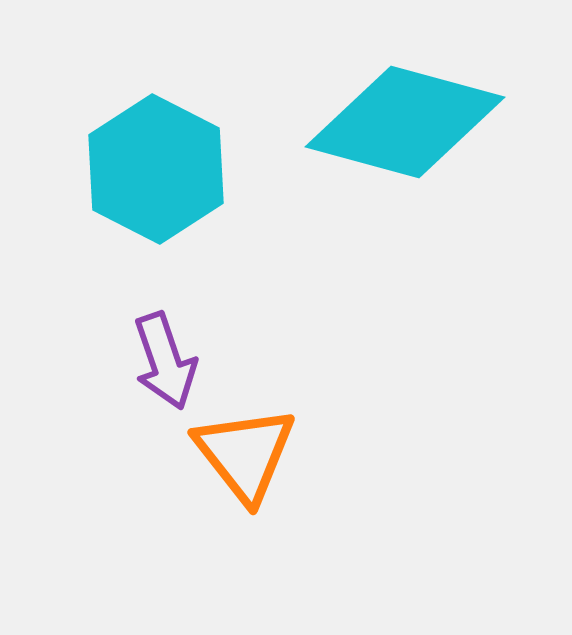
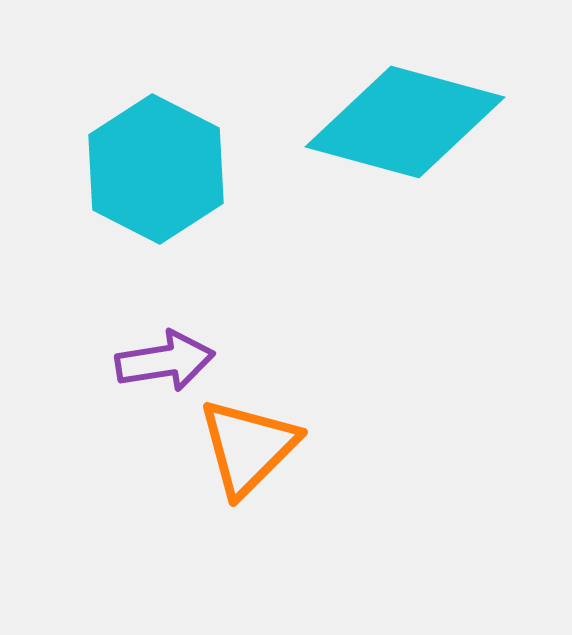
purple arrow: rotated 80 degrees counterclockwise
orange triangle: moved 3 px right, 7 px up; rotated 23 degrees clockwise
